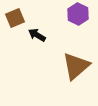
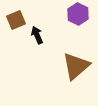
brown square: moved 1 px right, 2 px down
black arrow: rotated 36 degrees clockwise
